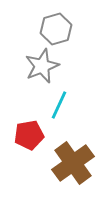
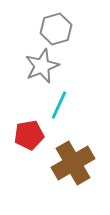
brown cross: rotated 6 degrees clockwise
